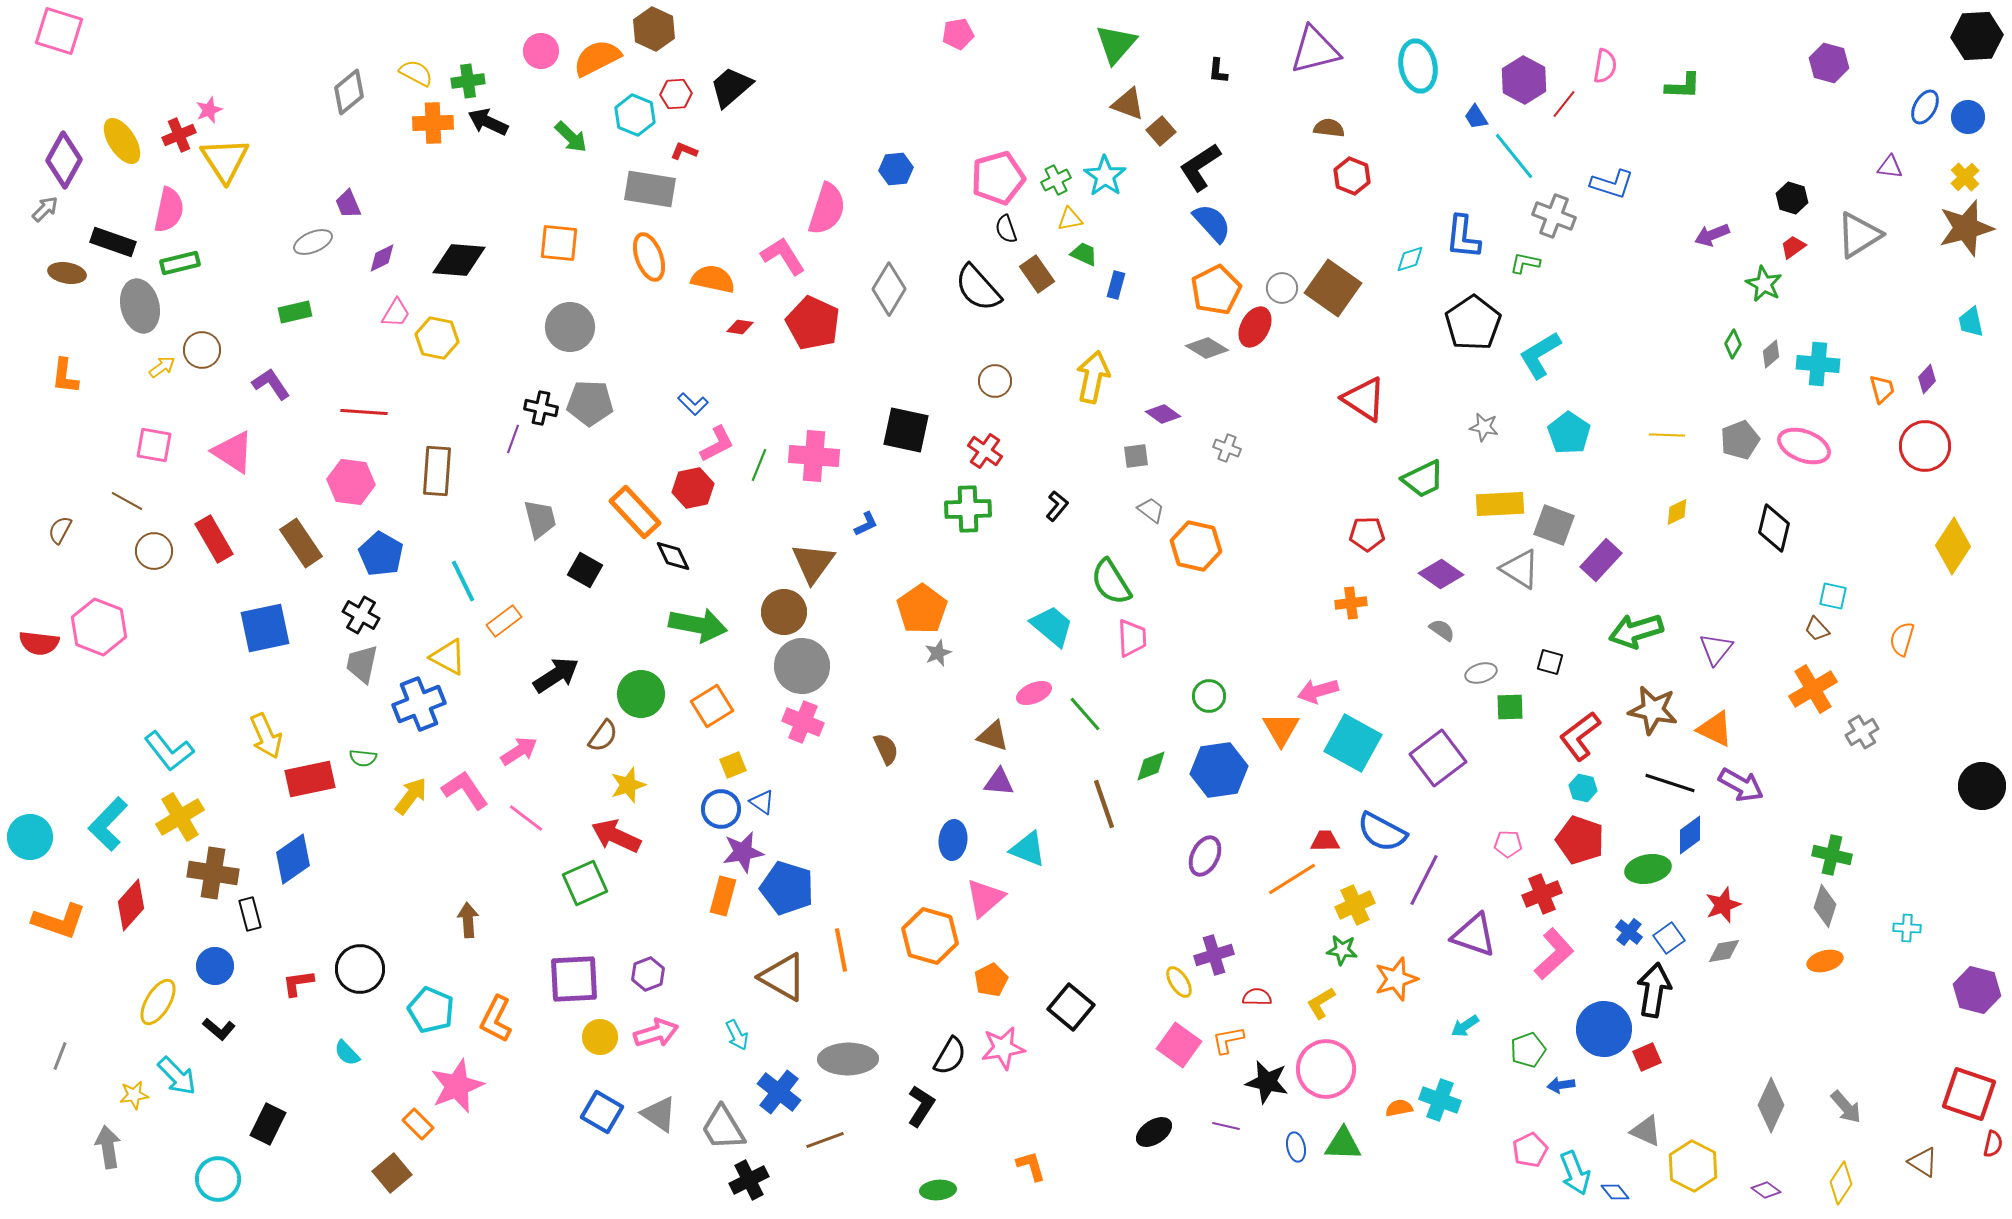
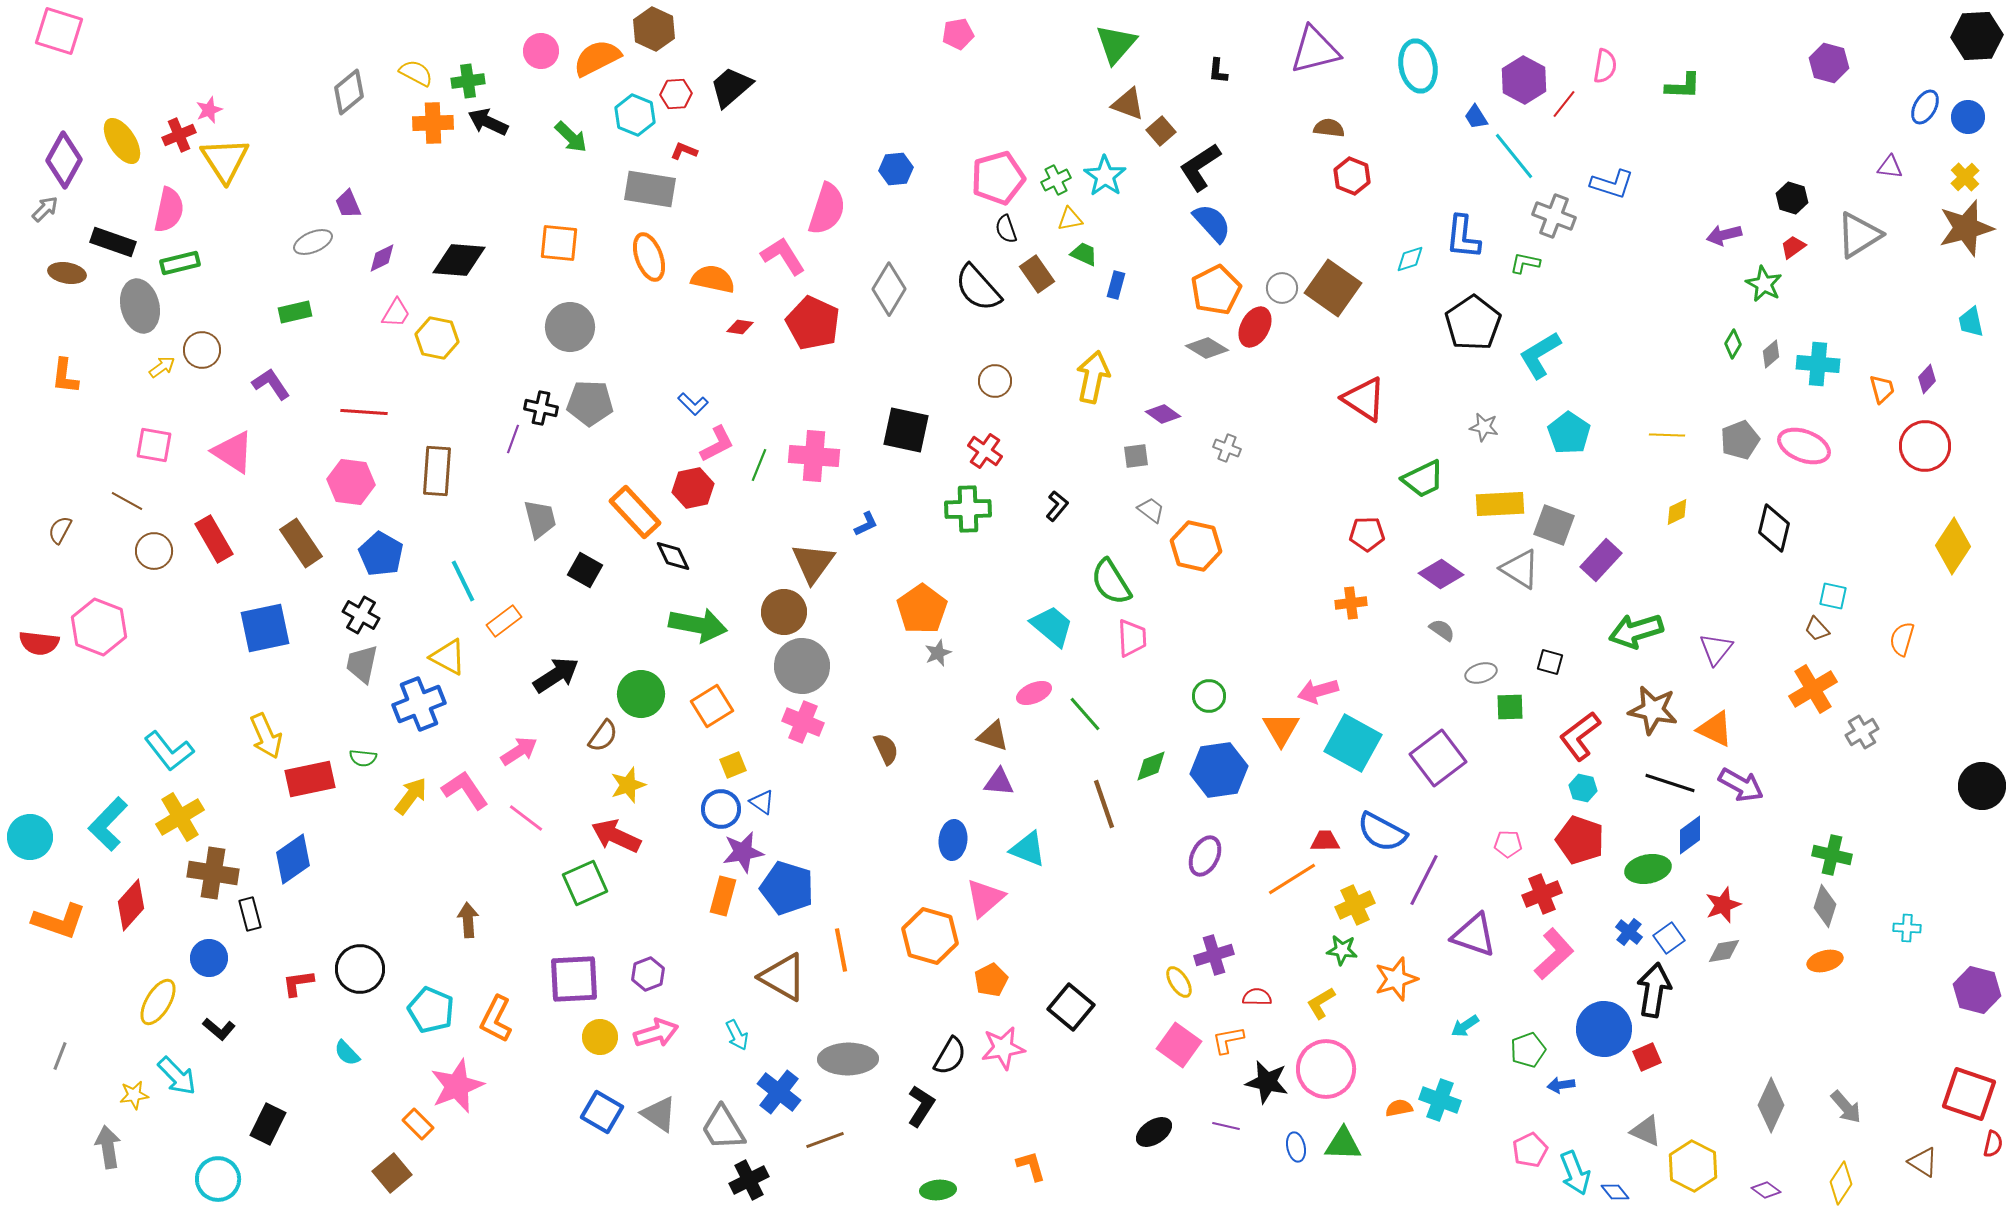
purple arrow at (1712, 235): moved 12 px right; rotated 8 degrees clockwise
blue circle at (215, 966): moved 6 px left, 8 px up
